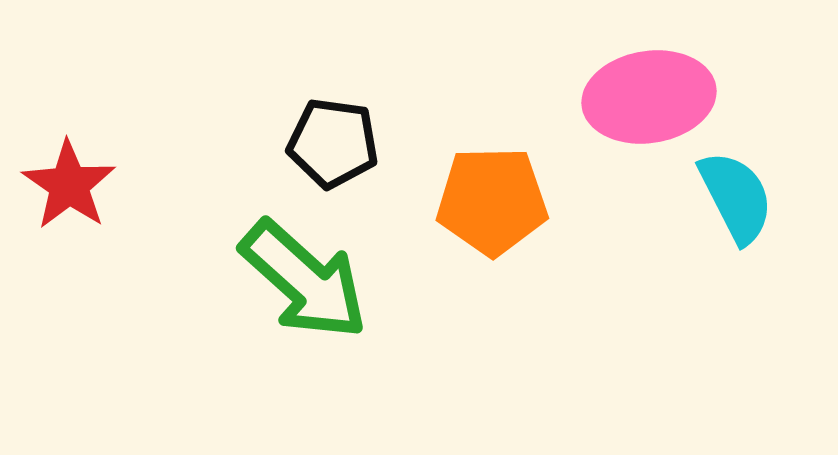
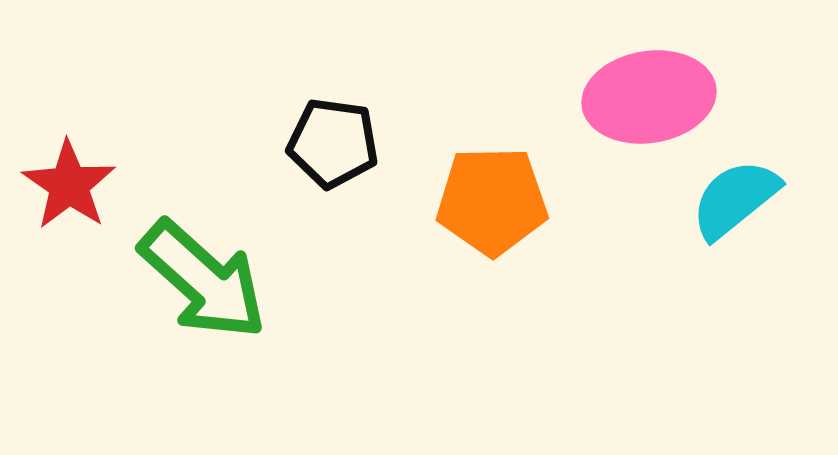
cyan semicircle: moved 1 px left, 2 px down; rotated 102 degrees counterclockwise
green arrow: moved 101 px left
